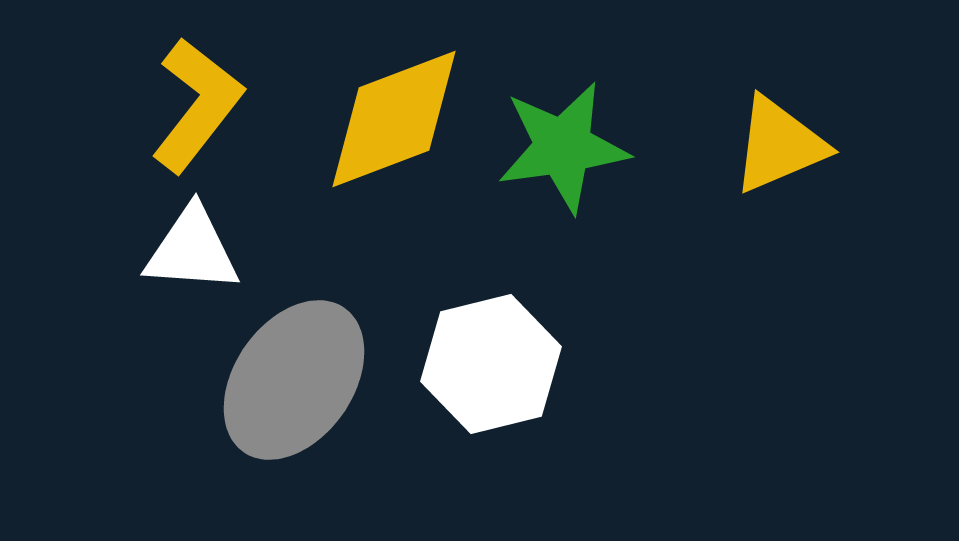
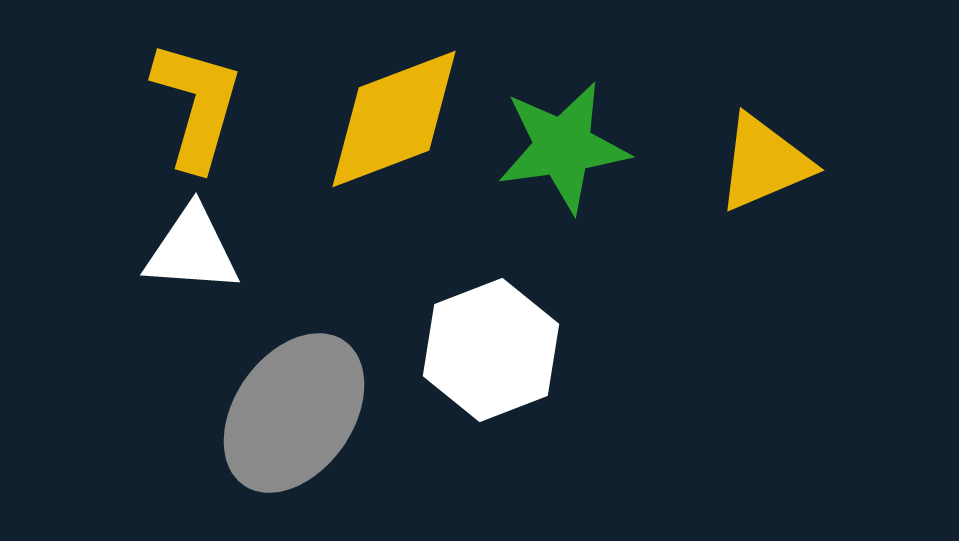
yellow L-shape: rotated 22 degrees counterclockwise
yellow triangle: moved 15 px left, 18 px down
white hexagon: moved 14 px up; rotated 7 degrees counterclockwise
gray ellipse: moved 33 px down
